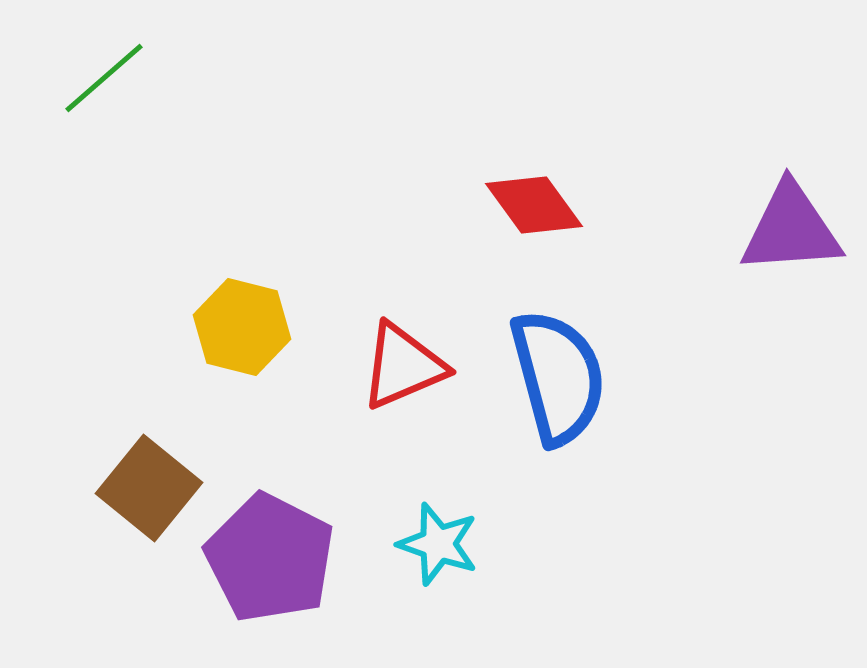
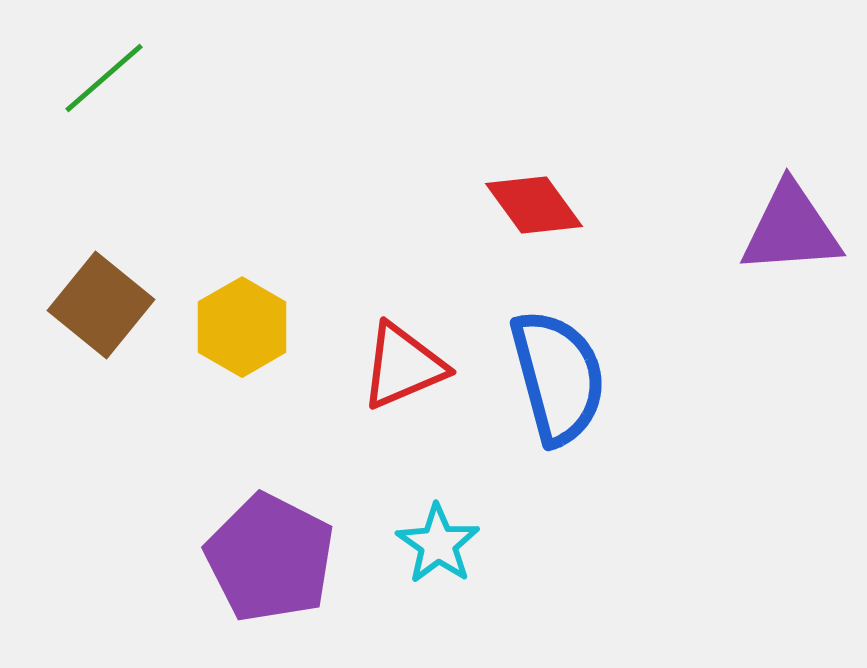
yellow hexagon: rotated 16 degrees clockwise
brown square: moved 48 px left, 183 px up
cyan star: rotated 16 degrees clockwise
